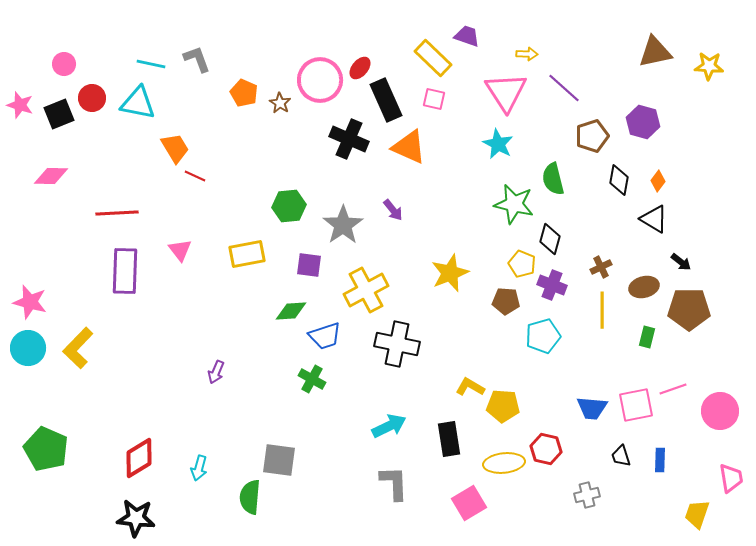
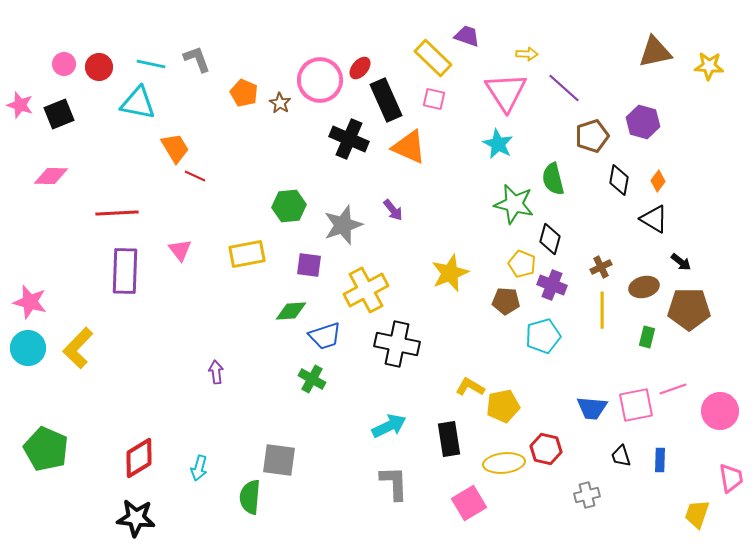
red circle at (92, 98): moved 7 px right, 31 px up
gray star at (343, 225): rotated 15 degrees clockwise
purple arrow at (216, 372): rotated 150 degrees clockwise
yellow pentagon at (503, 406): rotated 16 degrees counterclockwise
